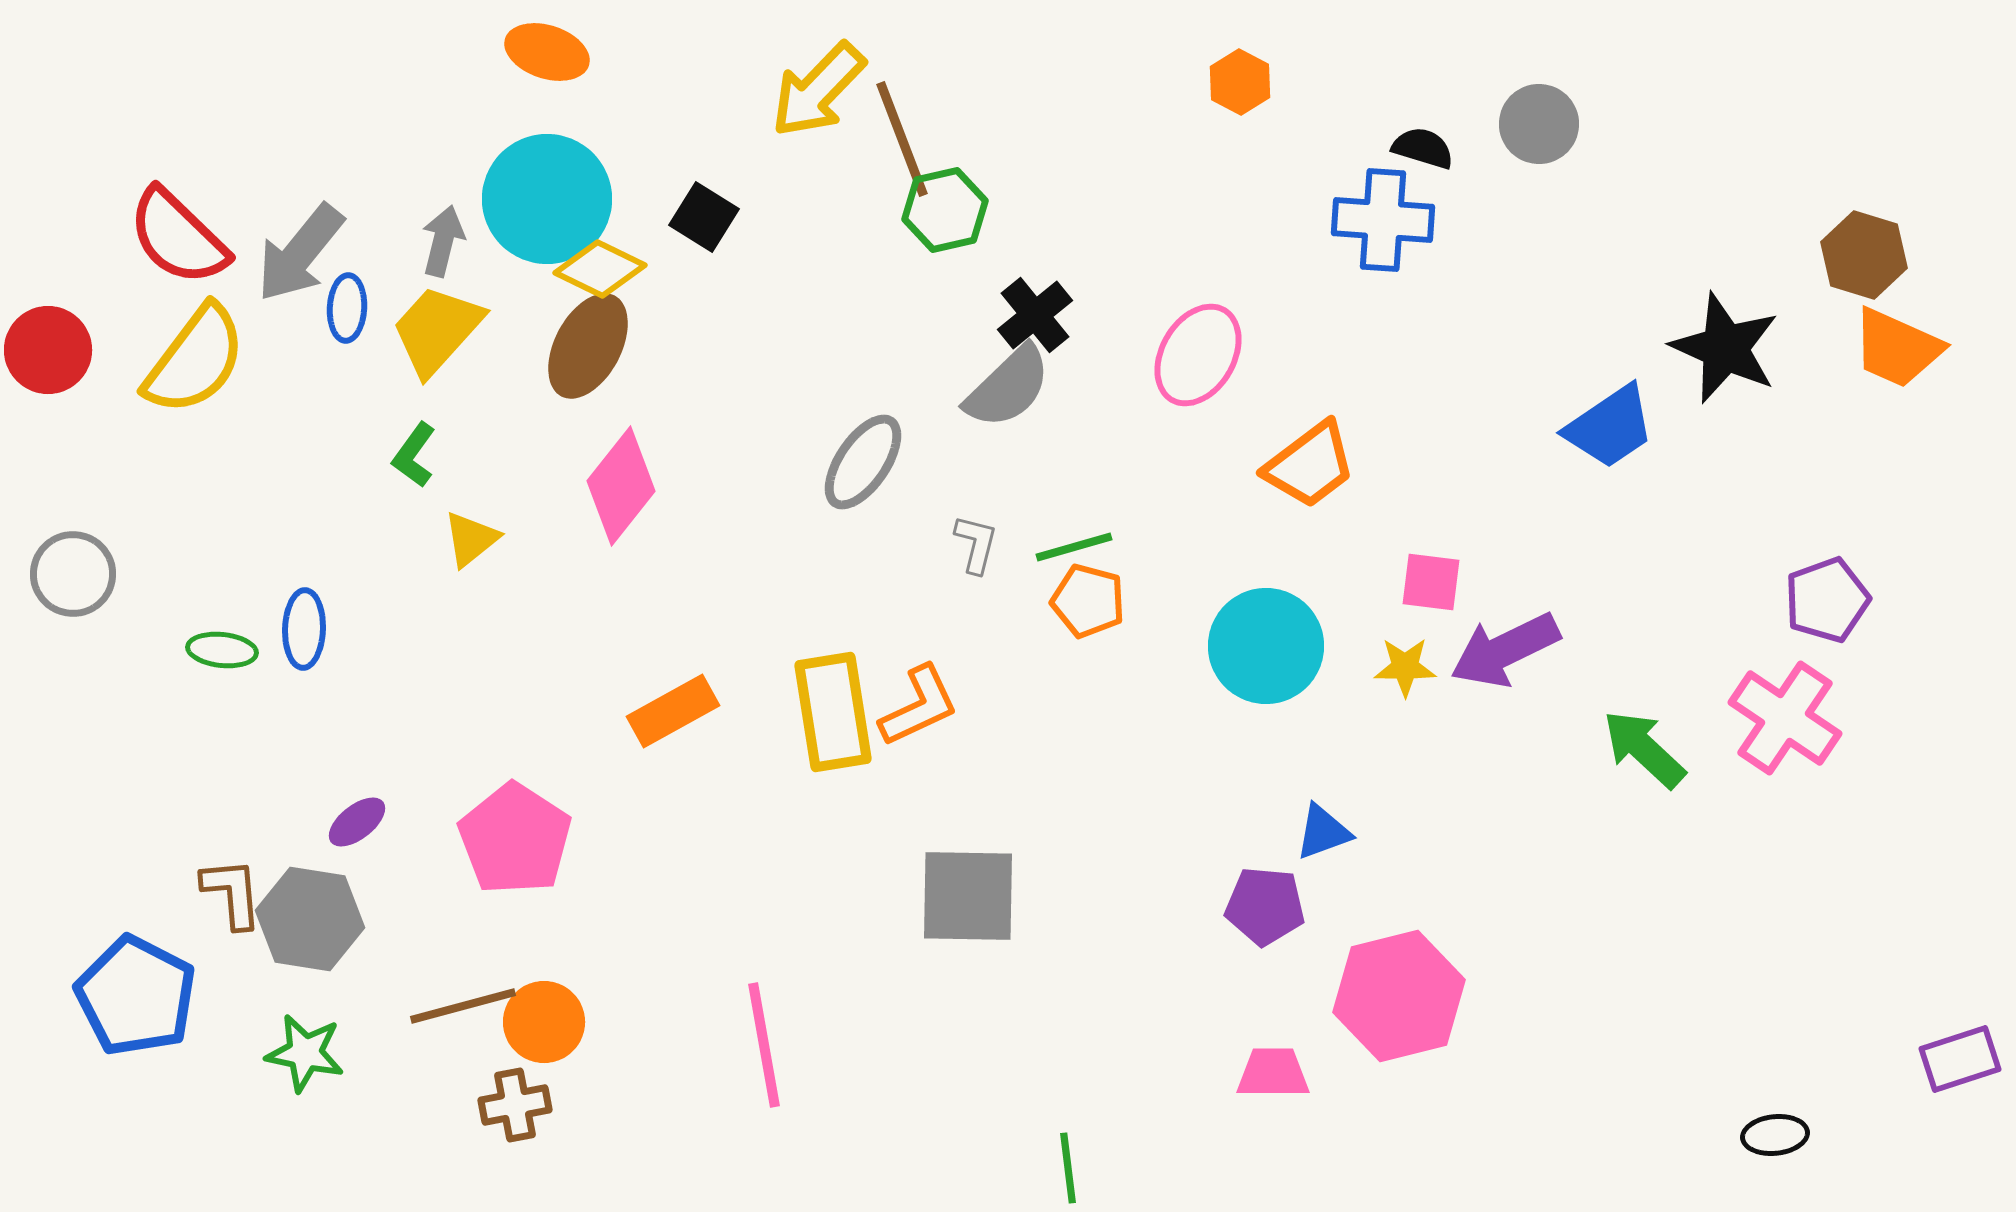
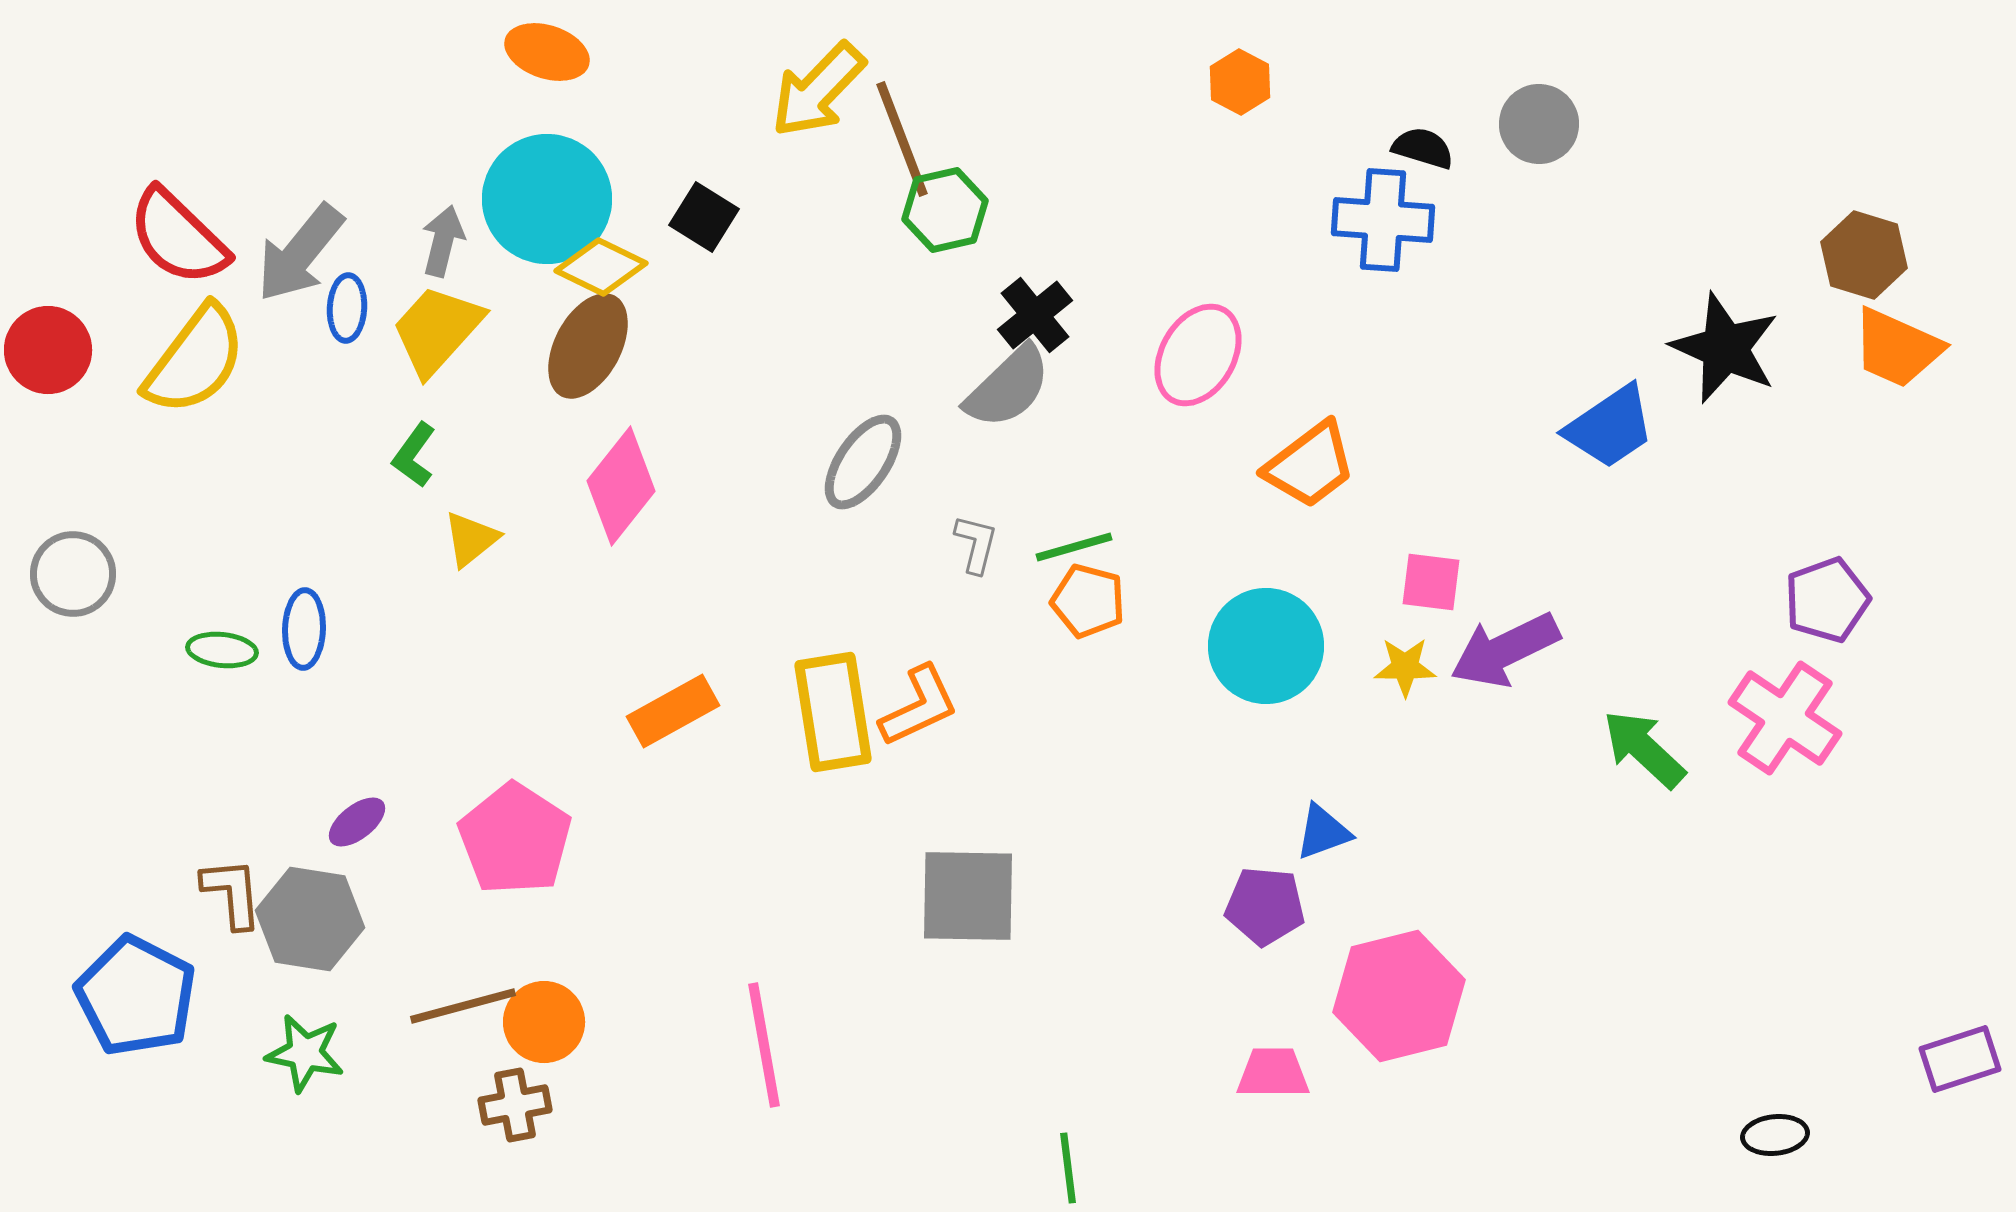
yellow diamond at (600, 269): moved 1 px right, 2 px up
